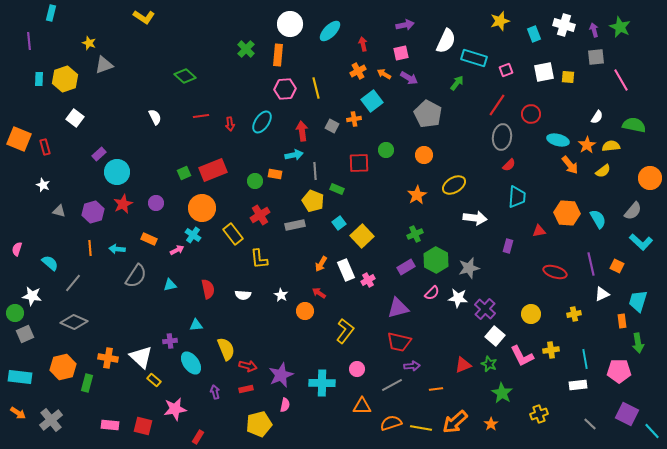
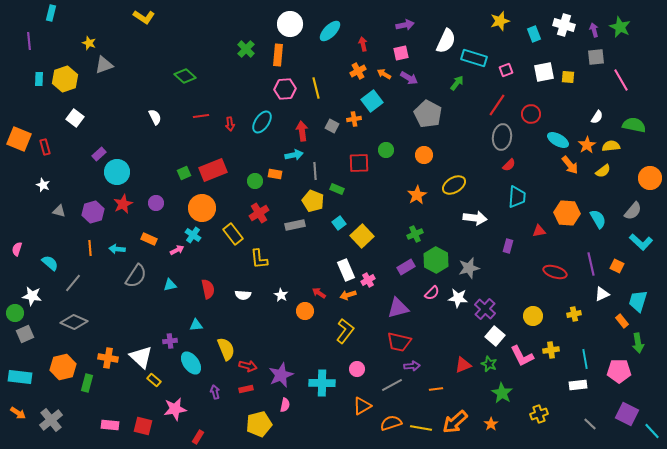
cyan ellipse at (558, 140): rotated 15 degrees clockwise
red cross at (260, 215): moved 1 px left, 2 px up
orange arrow at (321, 264): moved 27 px right, 31 px down; rotated 42 degrees clockwise
yellow circle at (531, 314): moved 2 px right, 2 px down
orange rectangle at (622, 321): rotated 32 degrees counterclockwise
orange triangle at (362, 406): rotated 30 degrees counterclockwise
